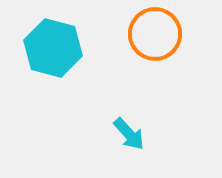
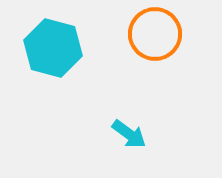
cyan arrow: rotated 12 degrees counterclockwise
